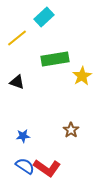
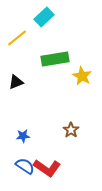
yellow star: rotated 12 degrees counterclockwise
black triangle: moved 1 px left; rotated 42 degrees counterclockwise
